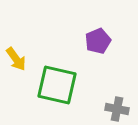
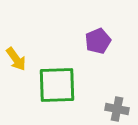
green square: rotated 15 degrees counterclockwise
